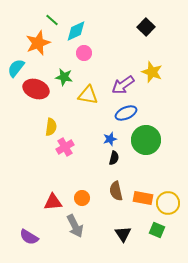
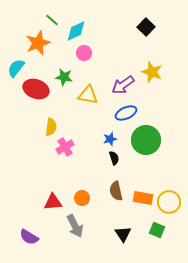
black semicircle: rotated 32 degrees counterclockwise
yellow circle: moved 1 px right, 1 px up
